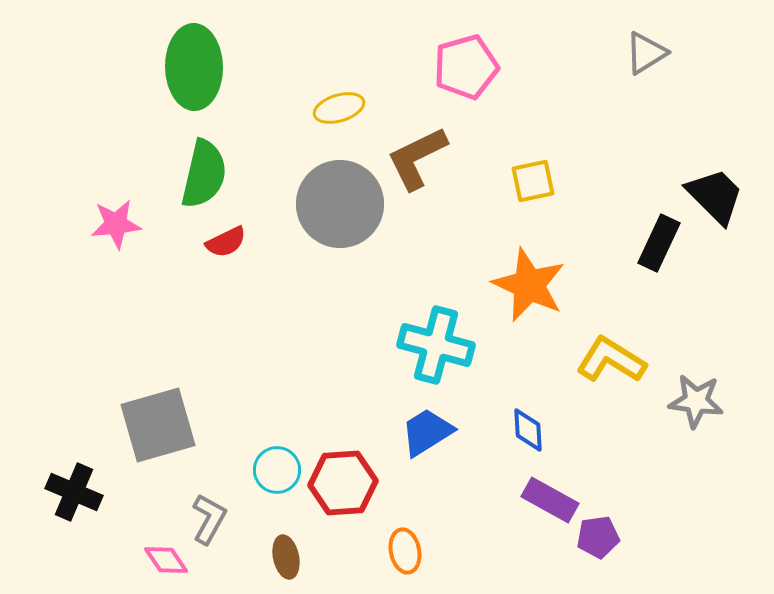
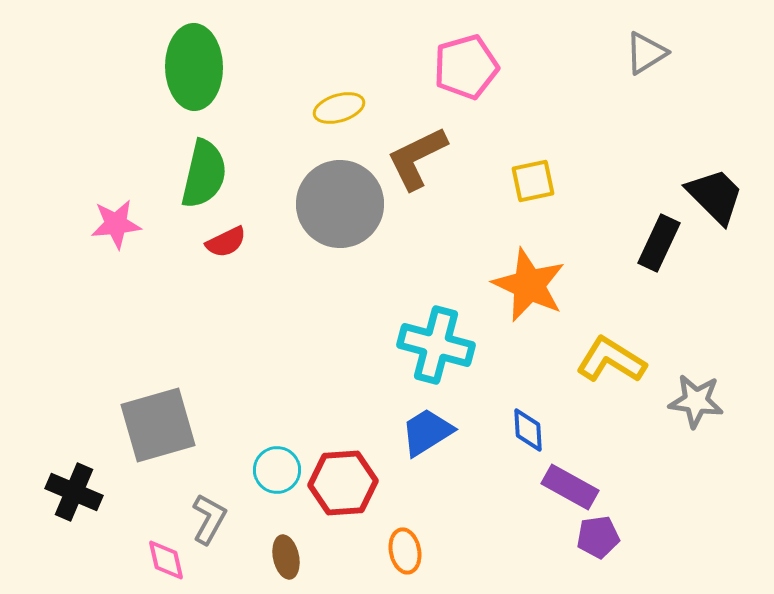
purple rectangle: moved 20 px right, 13 px up
pink diamond: rotated 21 degrees clockwise
